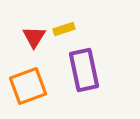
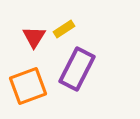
yellow rectangle: rotated 15 degrees counterclockwise
purple rectangle: moved 7 px left, 1 px up; rotated 39 degrees clockwise
